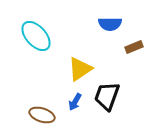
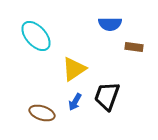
brown rectangle: rotated 30 degrees clockwise
yellow triangle: moved 6 px left
brown ellipse: moved 2 px up
